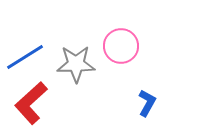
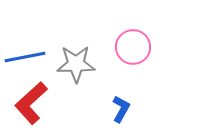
pink circle: moved 12 px right, 1 px down
blue line: rotated 21 degrees clockwise
blue L-shape: moved 26 px left, 6 px down
